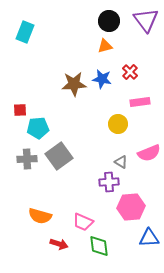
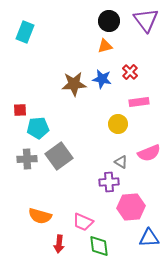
pink rectangle: moved 1 px left
red arrow: rotated 78 degrees clockwise
